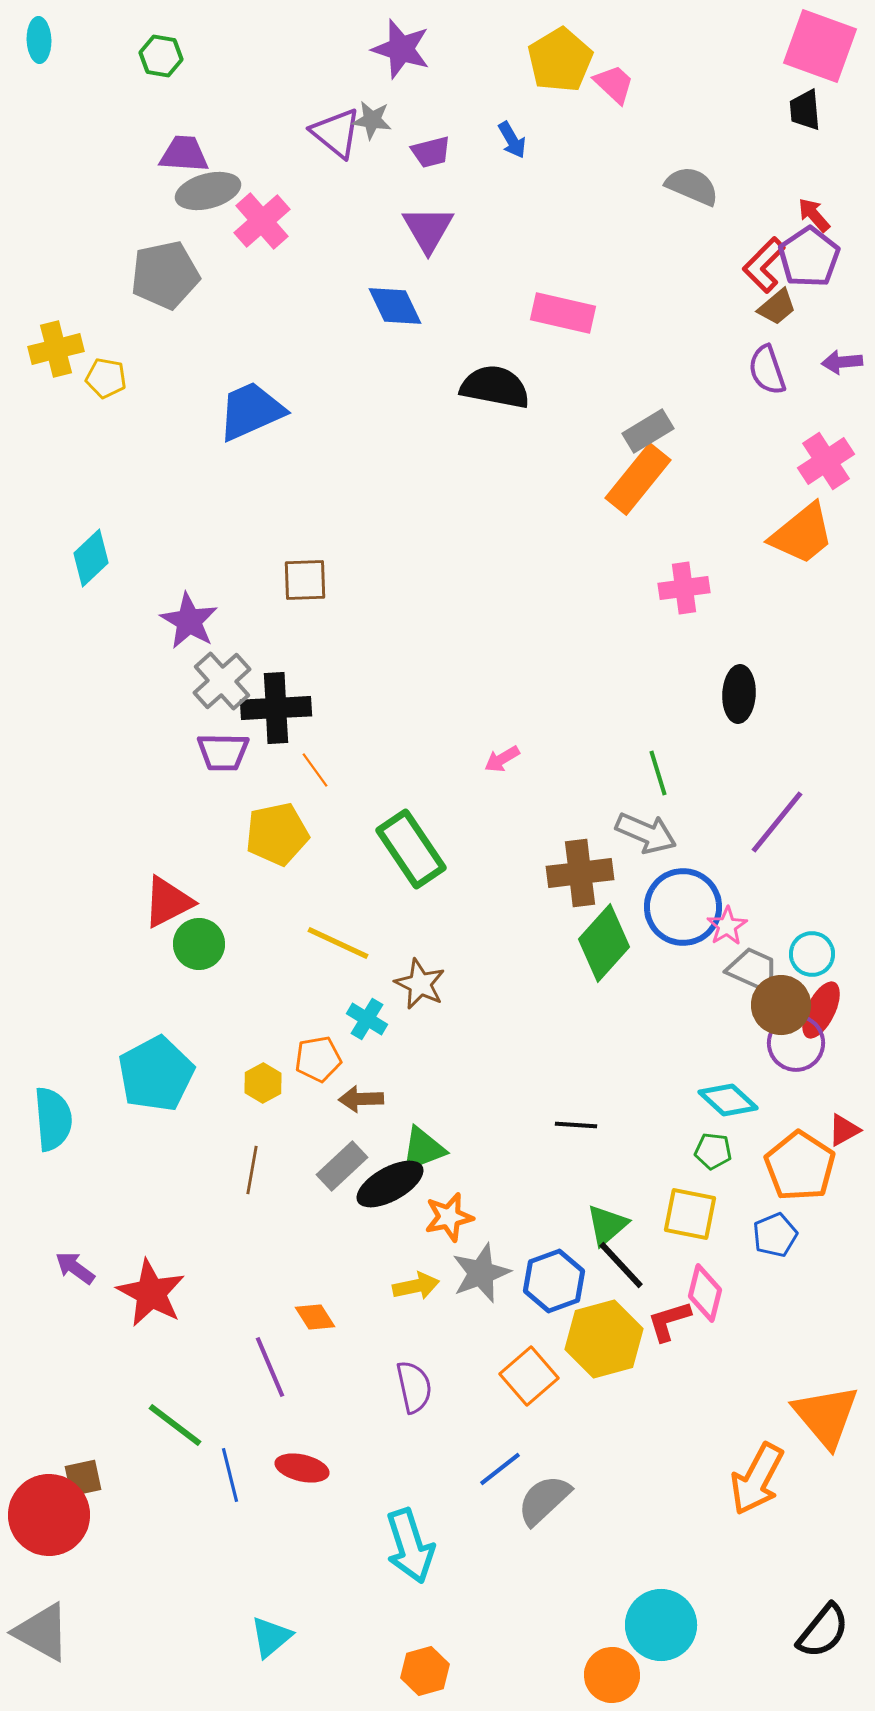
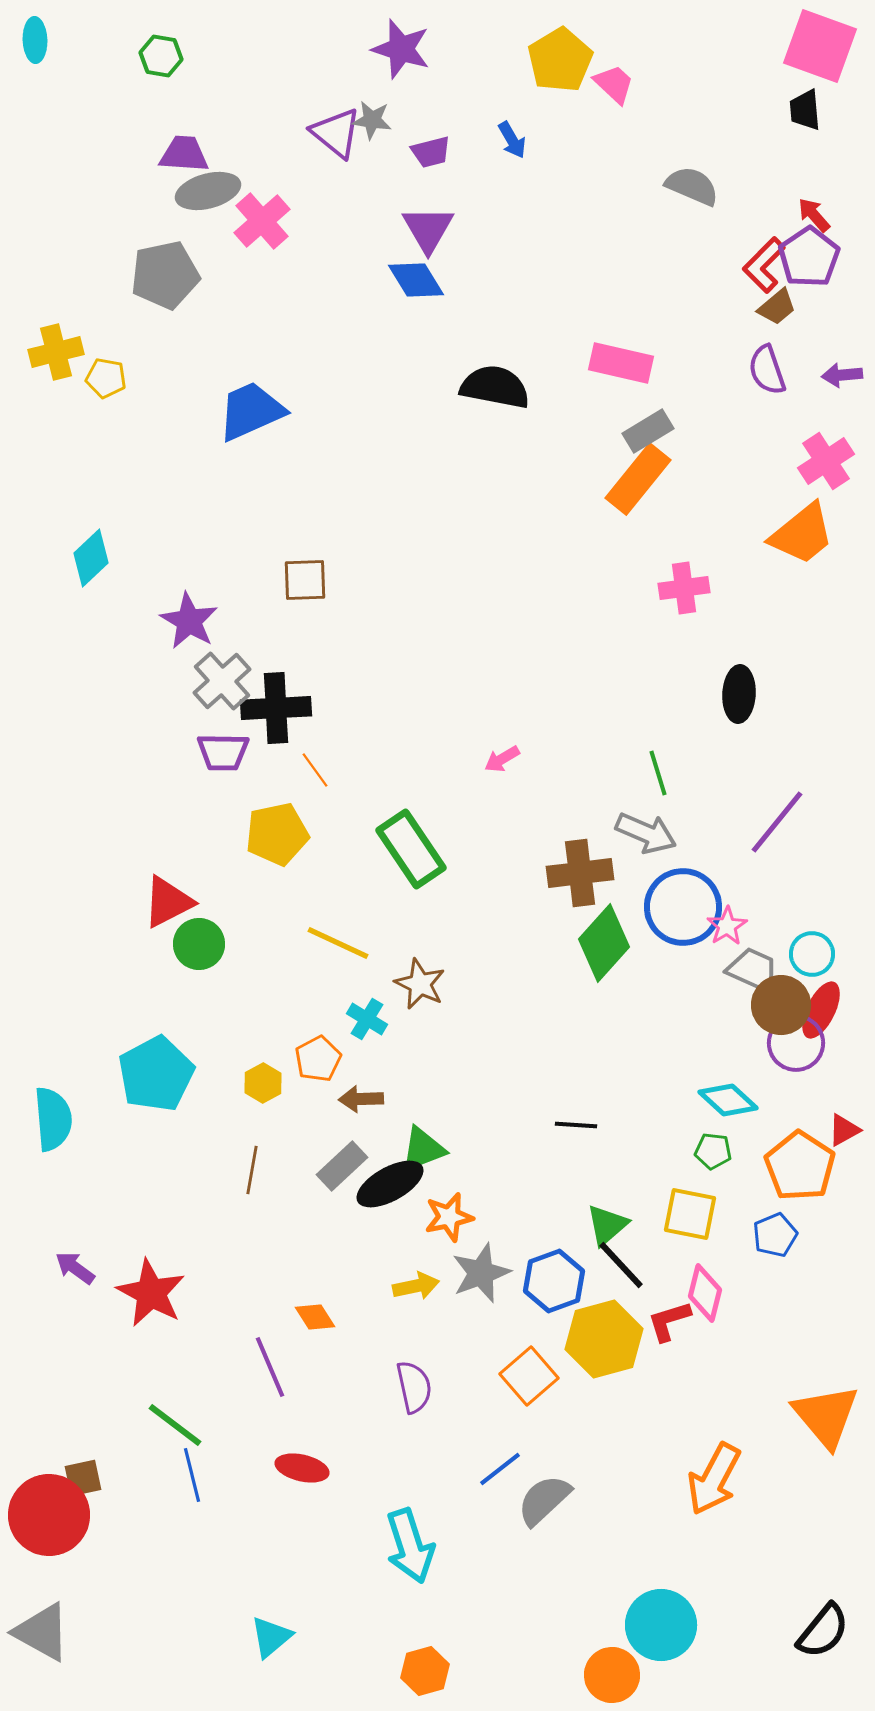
cyan ellipse at (39, 40): moved 4 px left
blue diamond at (395, 306): moved 21 px right, 26 px up; rotated 6 degrees counterclockwise
pink rectangle at (563, 313): moved 58 px right, 50 px down
yellow cross at (56, 349): moved 3 px down
purple arrow at (842, 362): moved 13 px down
orange pentagon at (318, 1059): rotated 18 degrees counterclockwise
blue line at (230, 1475): moved 38 px left
orange arrow at (757, 1479): moved 43 px left
